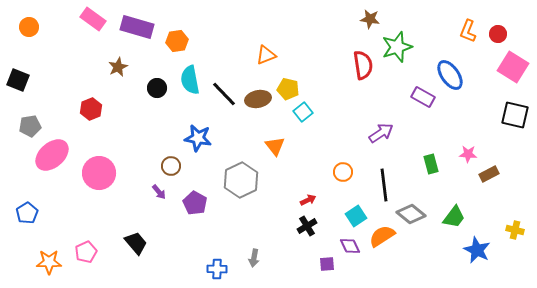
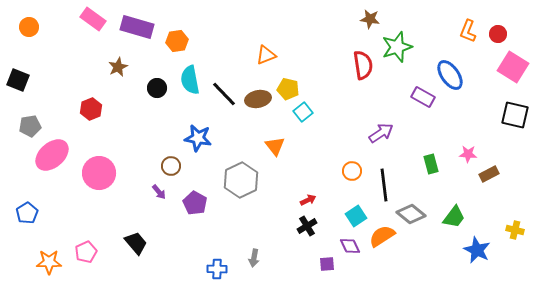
orange circle at (343, 172): moved 9 px right, 1 px up
